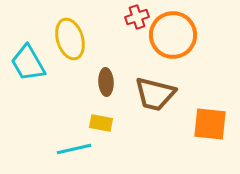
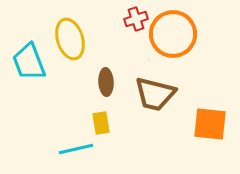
red cross: moved 1 px left, 2 px down
orange circle: moved 1 px up
cyan trapezoid: moved 1 px right, 1 px up; rotated 9 degrees clockwise
yellow rectangle: rotated 70 degrees clockwise
cyan line: moved 2 px right
